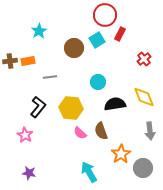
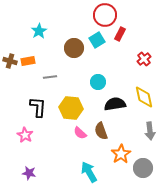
brown cross: rotated 24 degrees clockwise
yellow diamond: rotated 10 degrees clockwise
black L-shape: rotated 35 degrees counterclockwise
